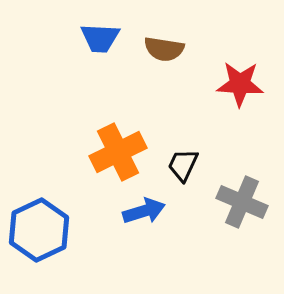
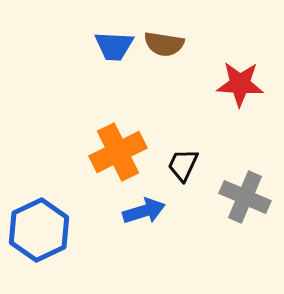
blue trapezoid: moved 14 px right, 8 px down
brown semicircle: moved 5 px up
gray cross: moved 3 px right, 5 px up
